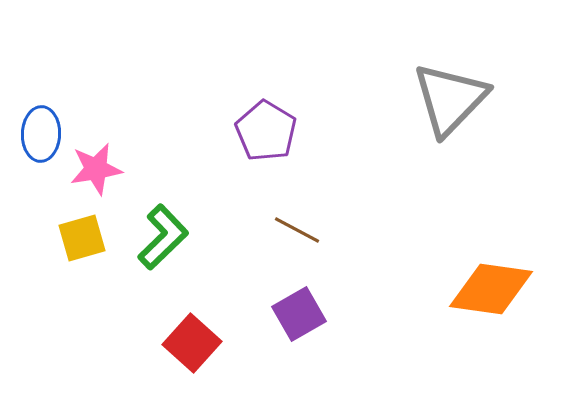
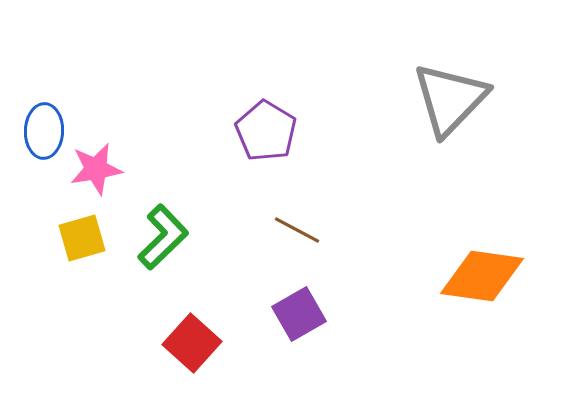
blue ellipse: moved 3 px right, 3 px up
orange diamond: moved 9 px left, 13 px up
